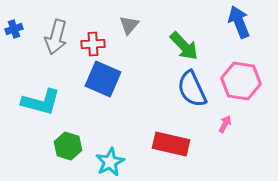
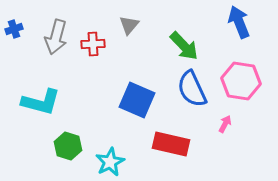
blue square: moved 34 px right, 21 px down
